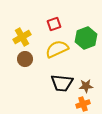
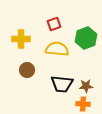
yellow cross: moved 1 px left, 2 px down; rotated 30 degrees clockwise
yellow semicircle: rotated 30 degrees clockwise
brown circle: moved 2 px right, 11 px down
black trapezoid: moved 1 px down
orange cross: rotated 24 degrees clockwise
